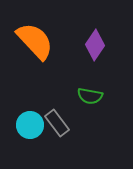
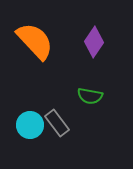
purple diamond: moved 1 px left, 3 px up
